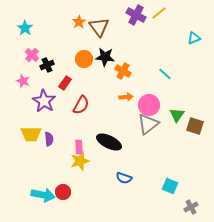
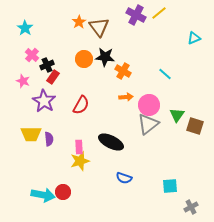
red rectangle: moved 12 px left, 6 px up
black ellipse: moved 2 px right
cyan square: rotated 28 degrees counterclockwise
